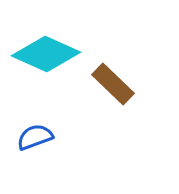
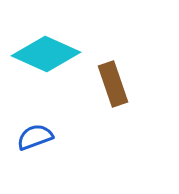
brown rectangle: rotated 27 degrees clockwise
